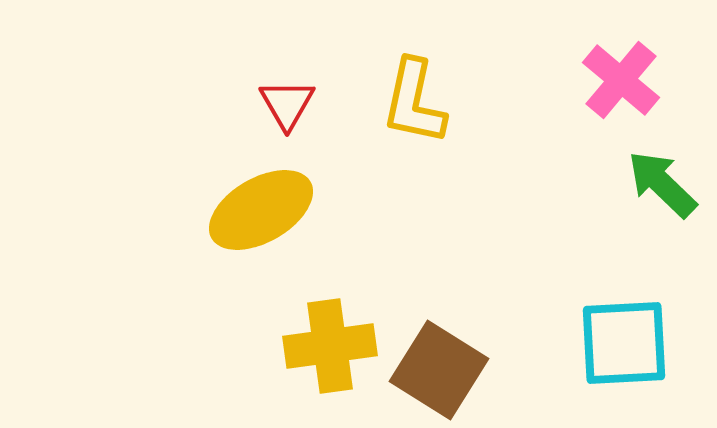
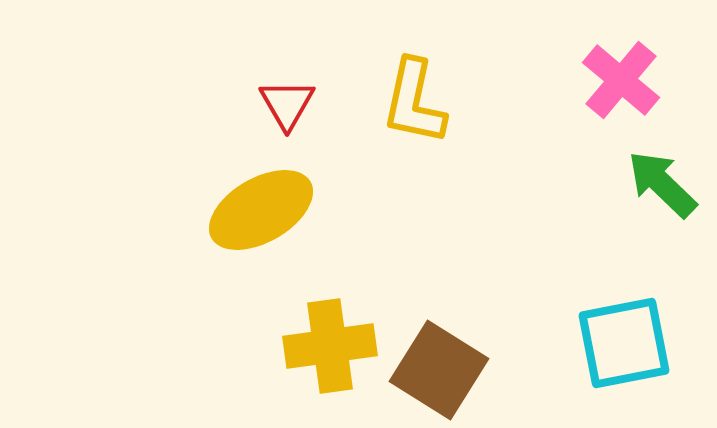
cyan square: rotated 8 degrees counterclockwise
